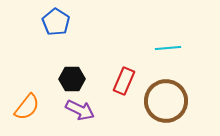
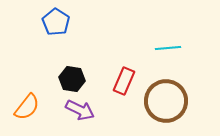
black hexagon: rotated 10 degrees clockwise
